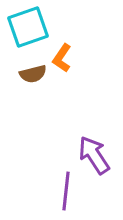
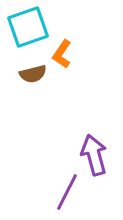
orange L-shape: moved 4 px up
purple arrow: rotated 18 degrees clockwise
purple line: moved 1 px right, 1 px down; rotated 21 degrees clockwise
